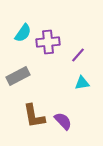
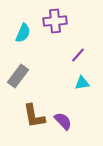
cyan semicircle: rotated 12 degrees counterclockwise
purple cross: moved 7 px right, 21 px up
gray rectangle: rotated 25 degrees counterclockwise
